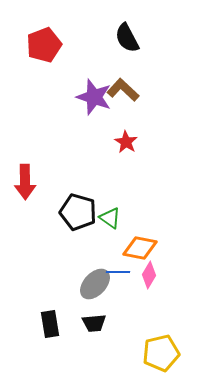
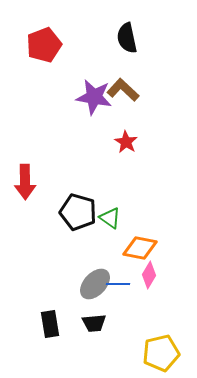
black semicircle: rotated 16 degrees clockwise
purple star: rotated 9 degrees counterclockwise
blue line: moved 12 px down
